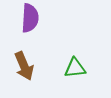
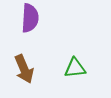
brown arrow: moved 3 px down
